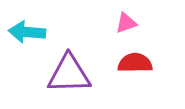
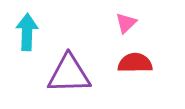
pink triangle: rotated 25 degrees counterclockwise
cyan arrow: rotated 87 degrees clockwise
